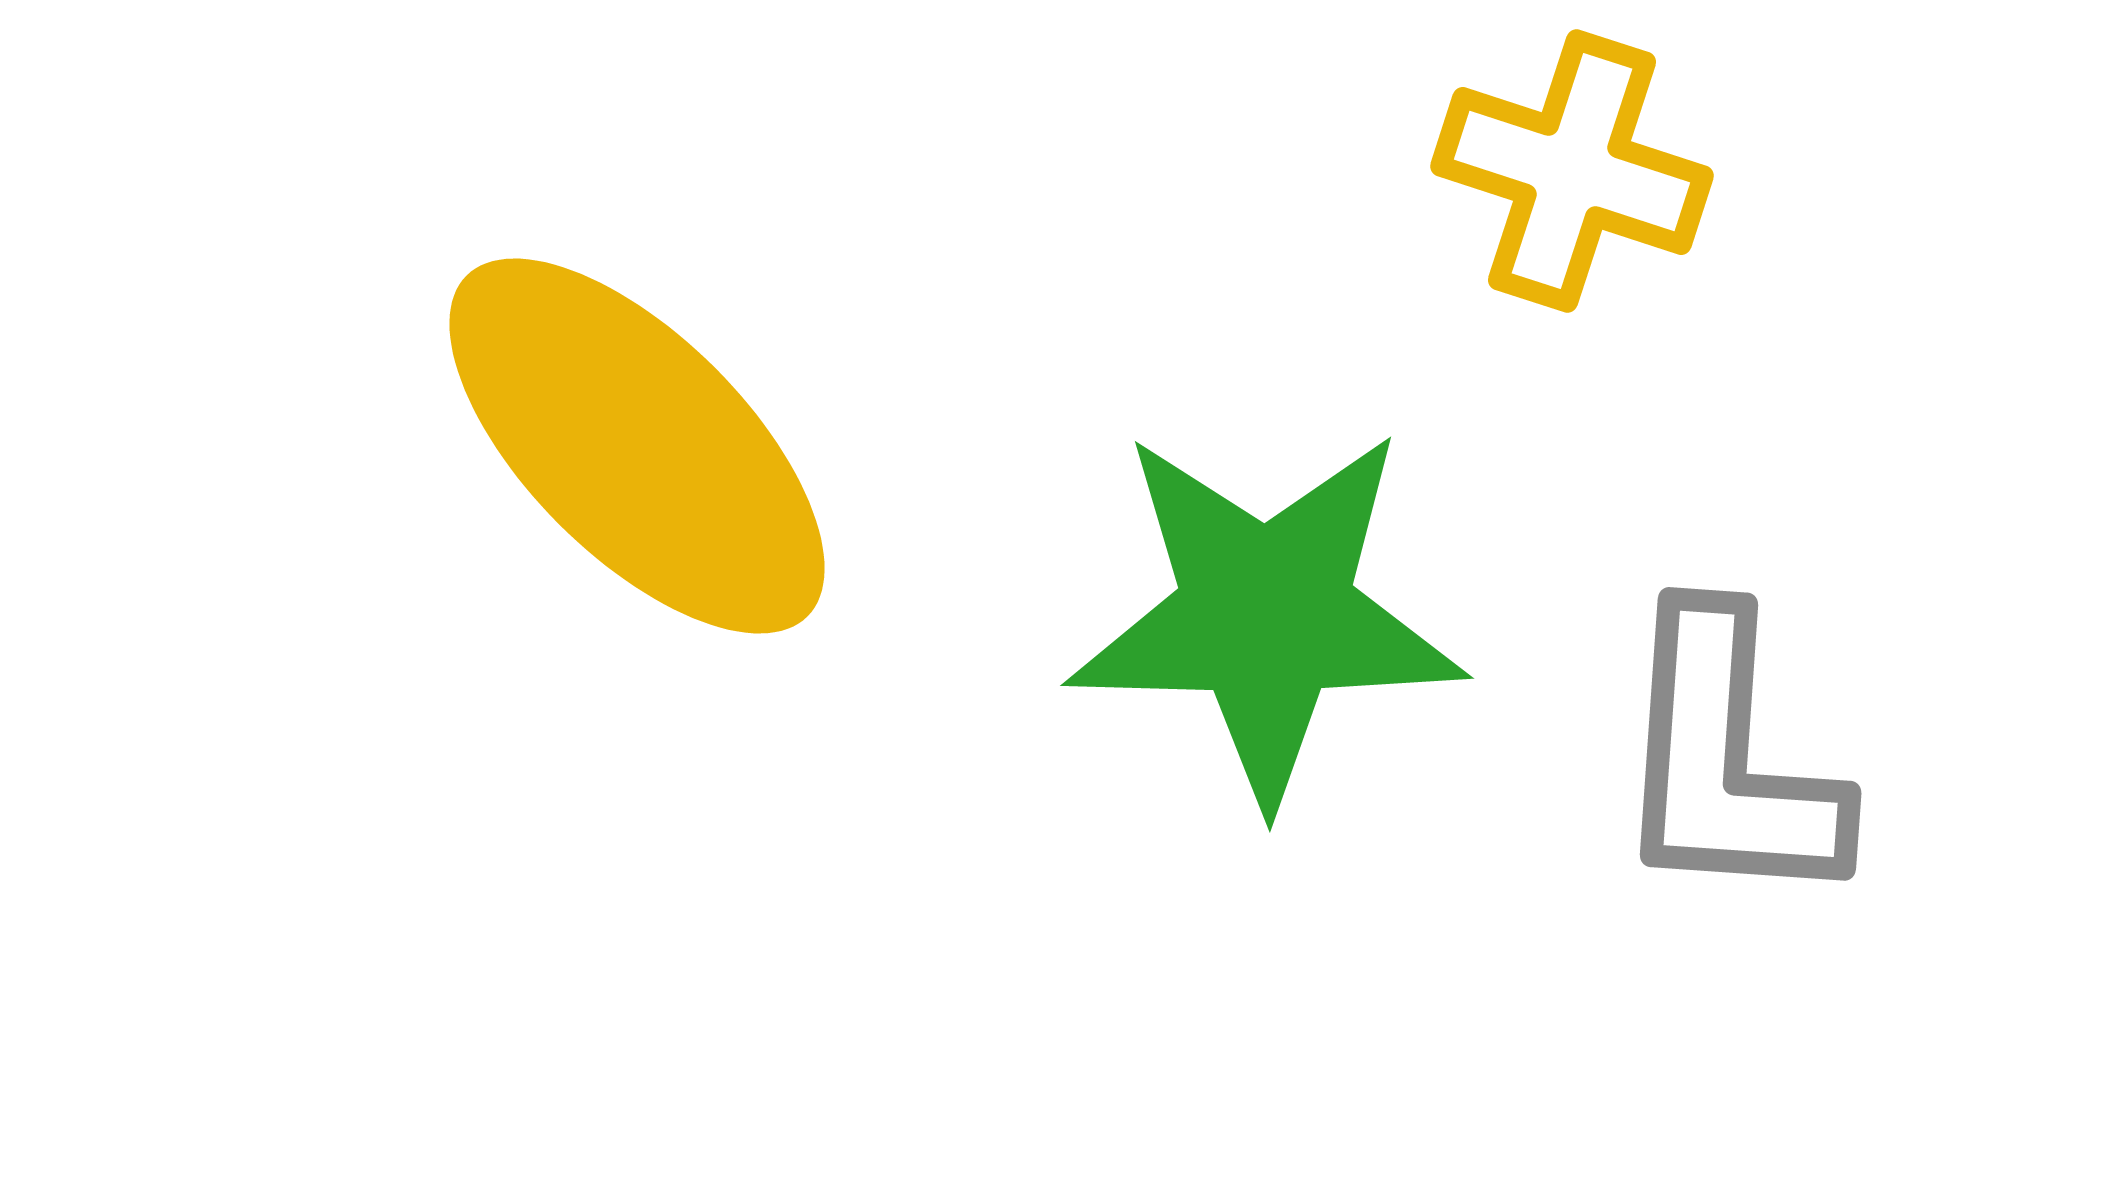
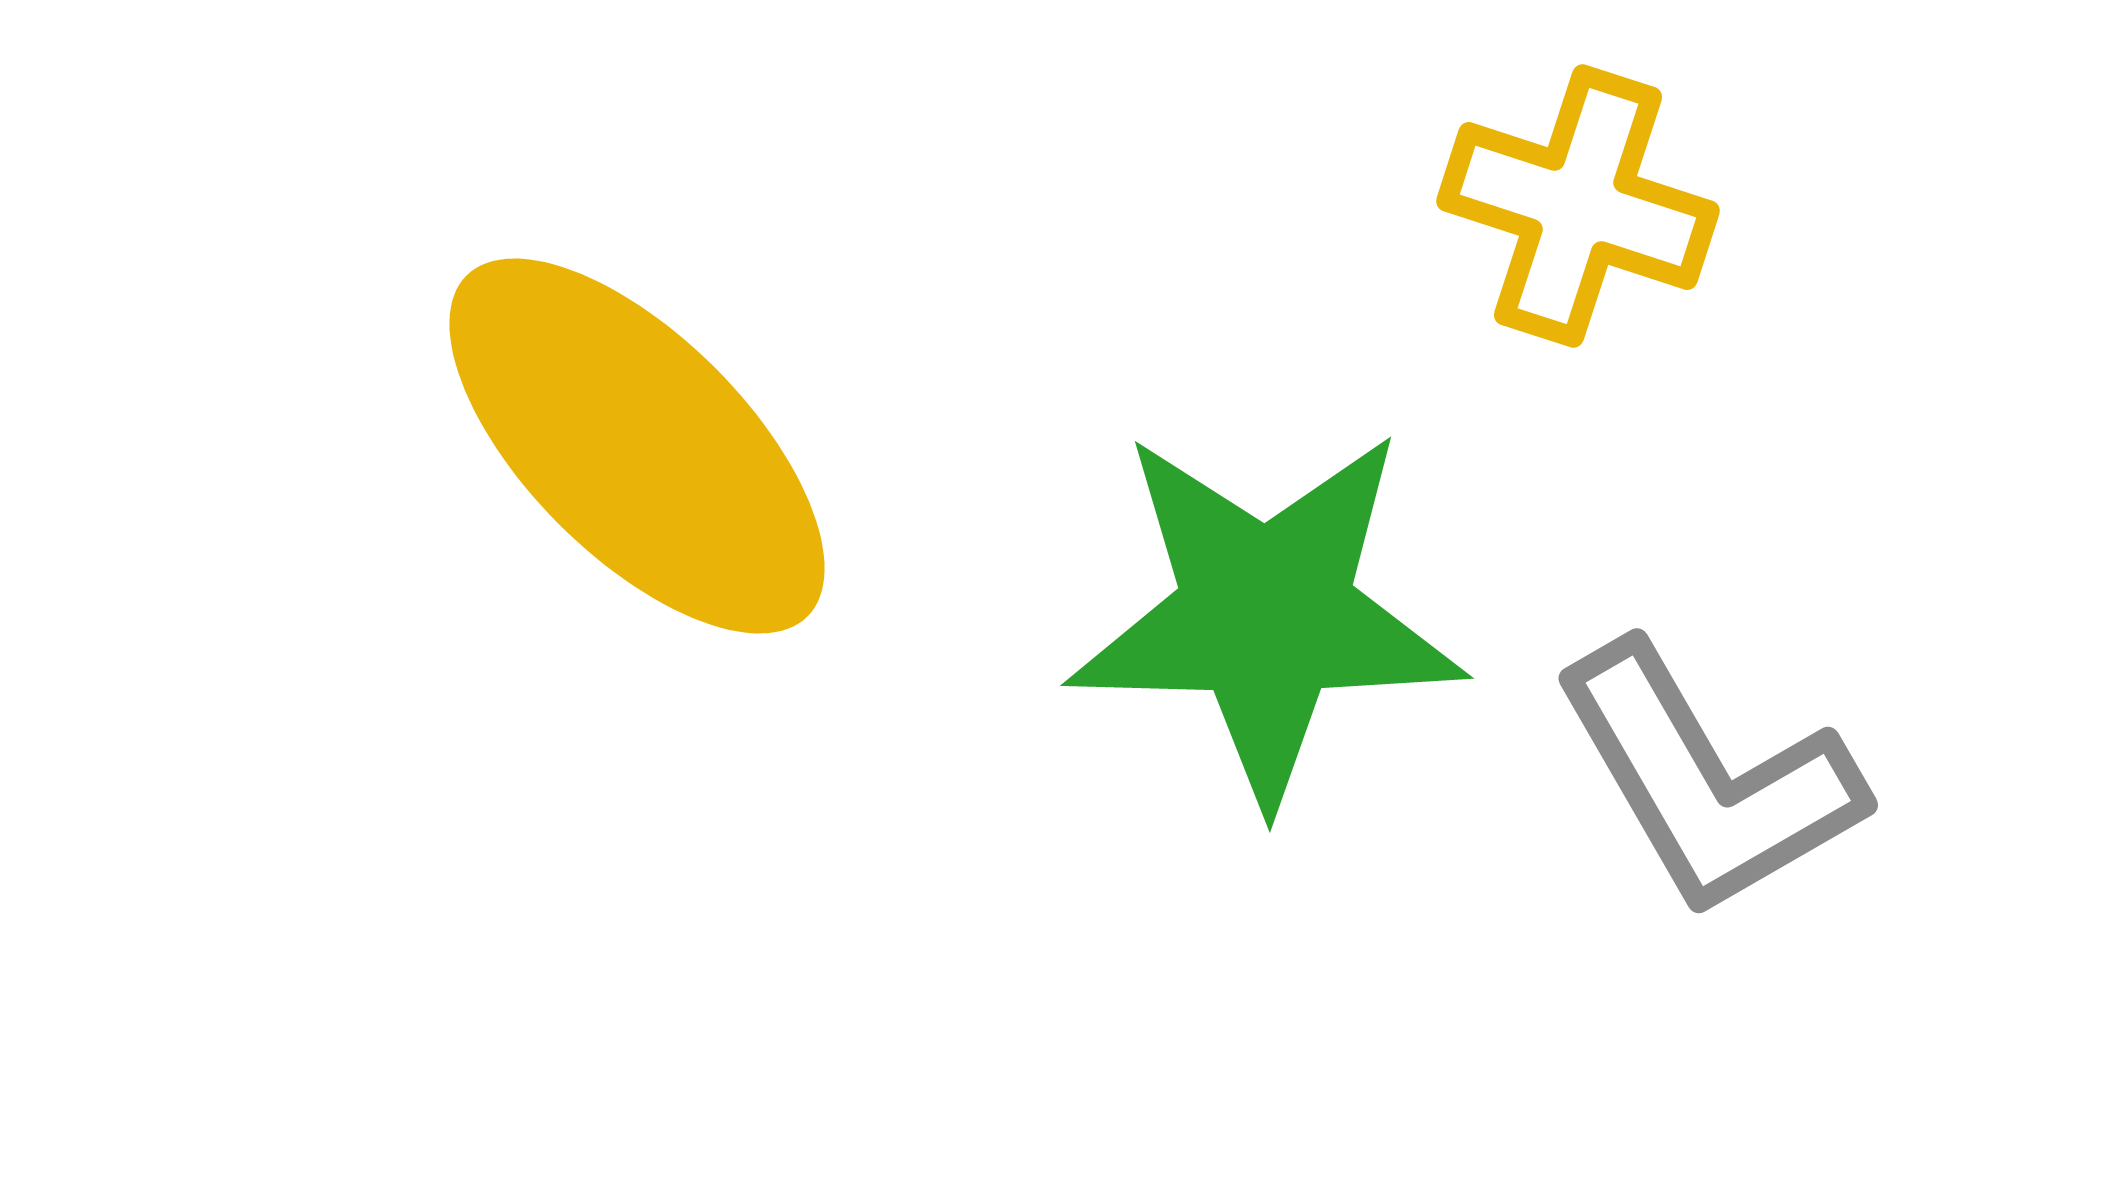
yellow cross: moved 6 px right, 35 px down
gray L-shape: moved 19 px left, 20 px down; rotated 34 degrees counterclockwise
